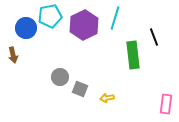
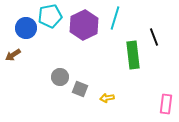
brown arrow: rotated 70 degrees clockwise
